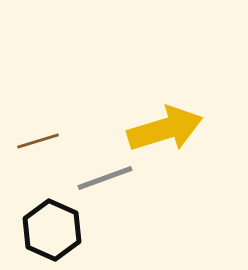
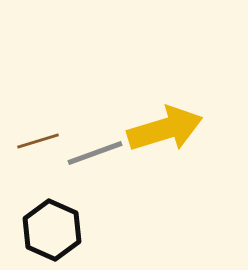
gray line: moved 10 px left, 25 px up
